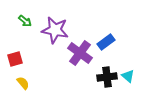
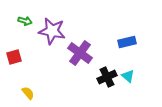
green arrow: rotated 24 degrees counterclockwise
purple star: moved 3 px left, 1 px down
blue rectangle: moved 21 px right; rotated 24 degrees clockwise
red square: moved 1 px left, 2 px up
black cross: rotated 18 degrees counterclockwise
yellow semicircle: moved 5 px right, 10 px down
